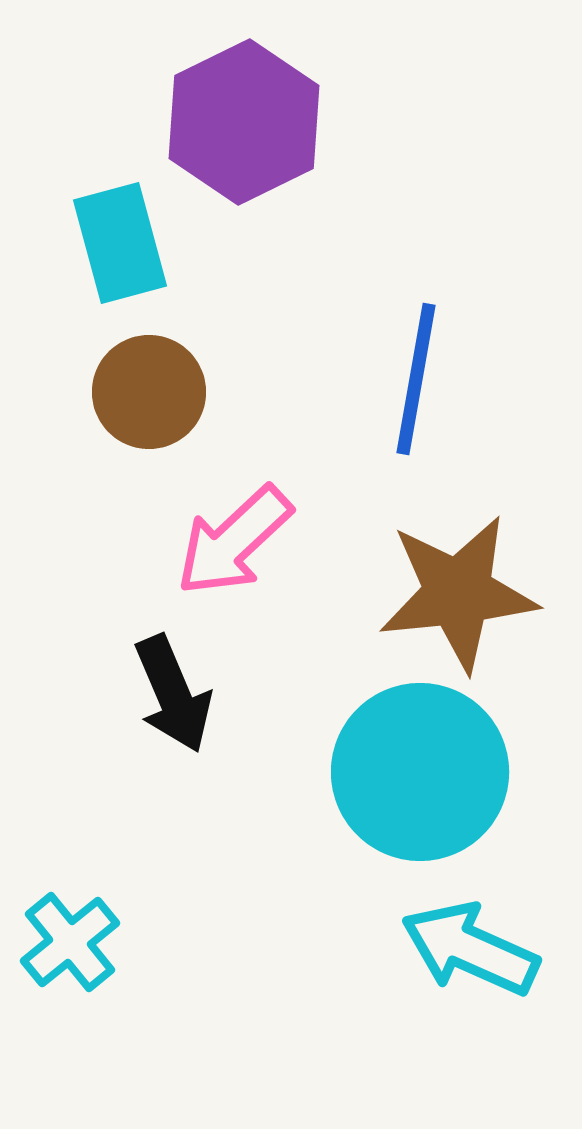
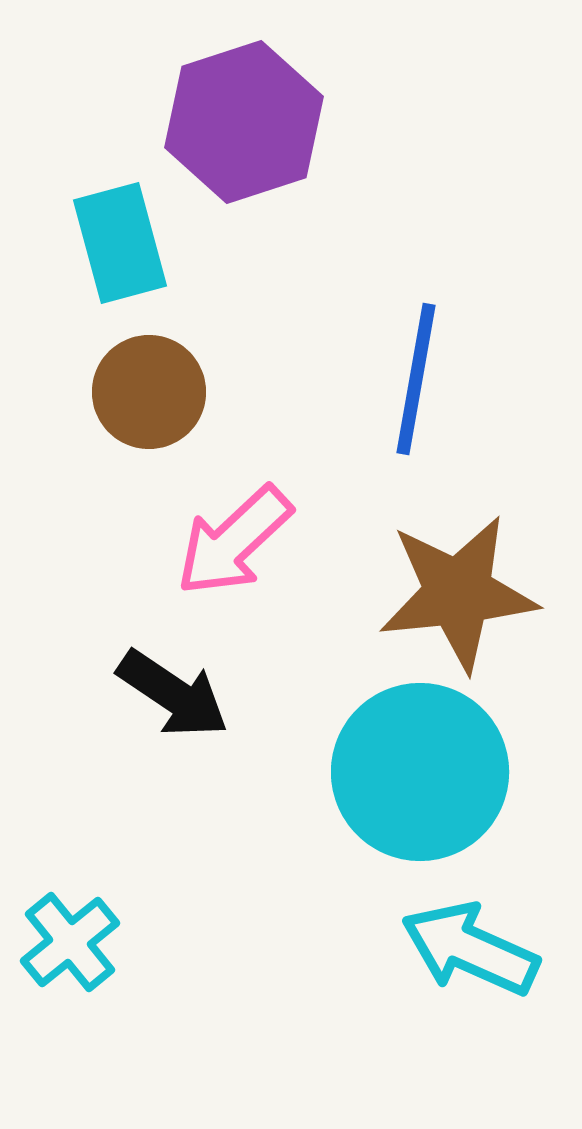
purple hexagon: rotated 8 degrees clockwise
black arrow: rotated 33 degrees counterclockwise
